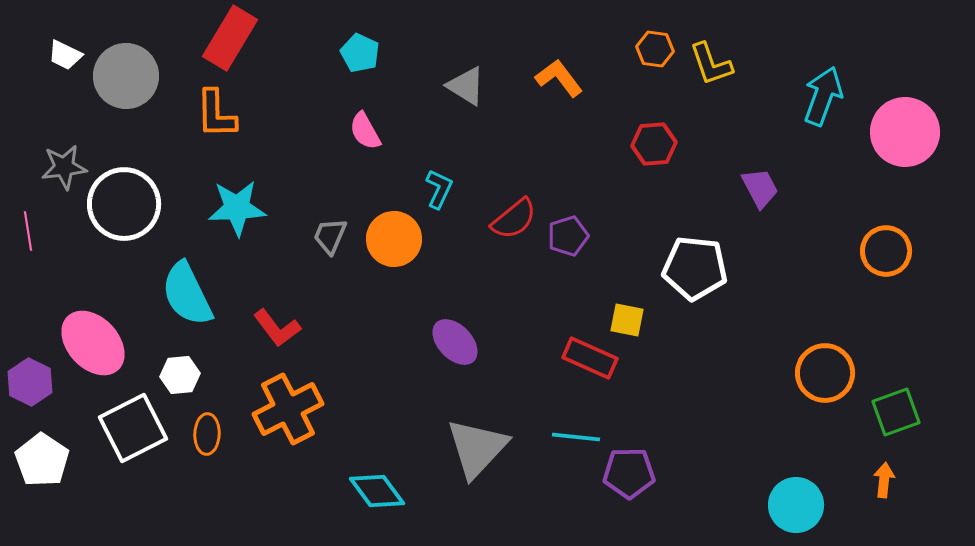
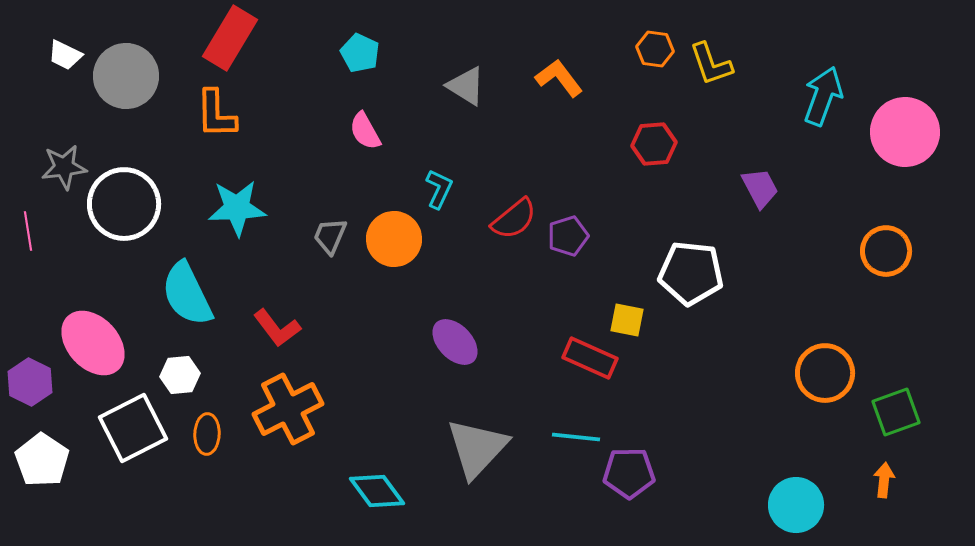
white pentagon at (695, 268): moved 4 px left, 5 px down
